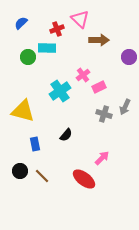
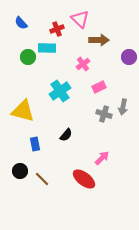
blue semicircle: rotated 88 degrees counterclockwise
pink cross: moved 11 px up
gray arrow: moved 2 px left; rotated 14 degrees counterclockwise
brown line: moved 3 px down
